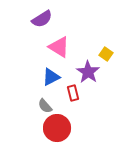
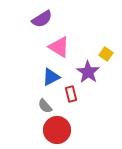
red rectangle: moved 2 px left, 1 px down
red circle: moved 2 px down
